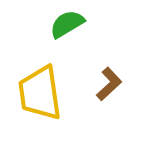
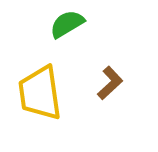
brown L-shape: moved 1 px right, 1 px up
